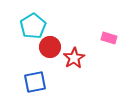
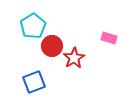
red circle: moved 2 px right, 1 px up
blue square: moved 1 px left; rotated 10 degrees counterclockwise
